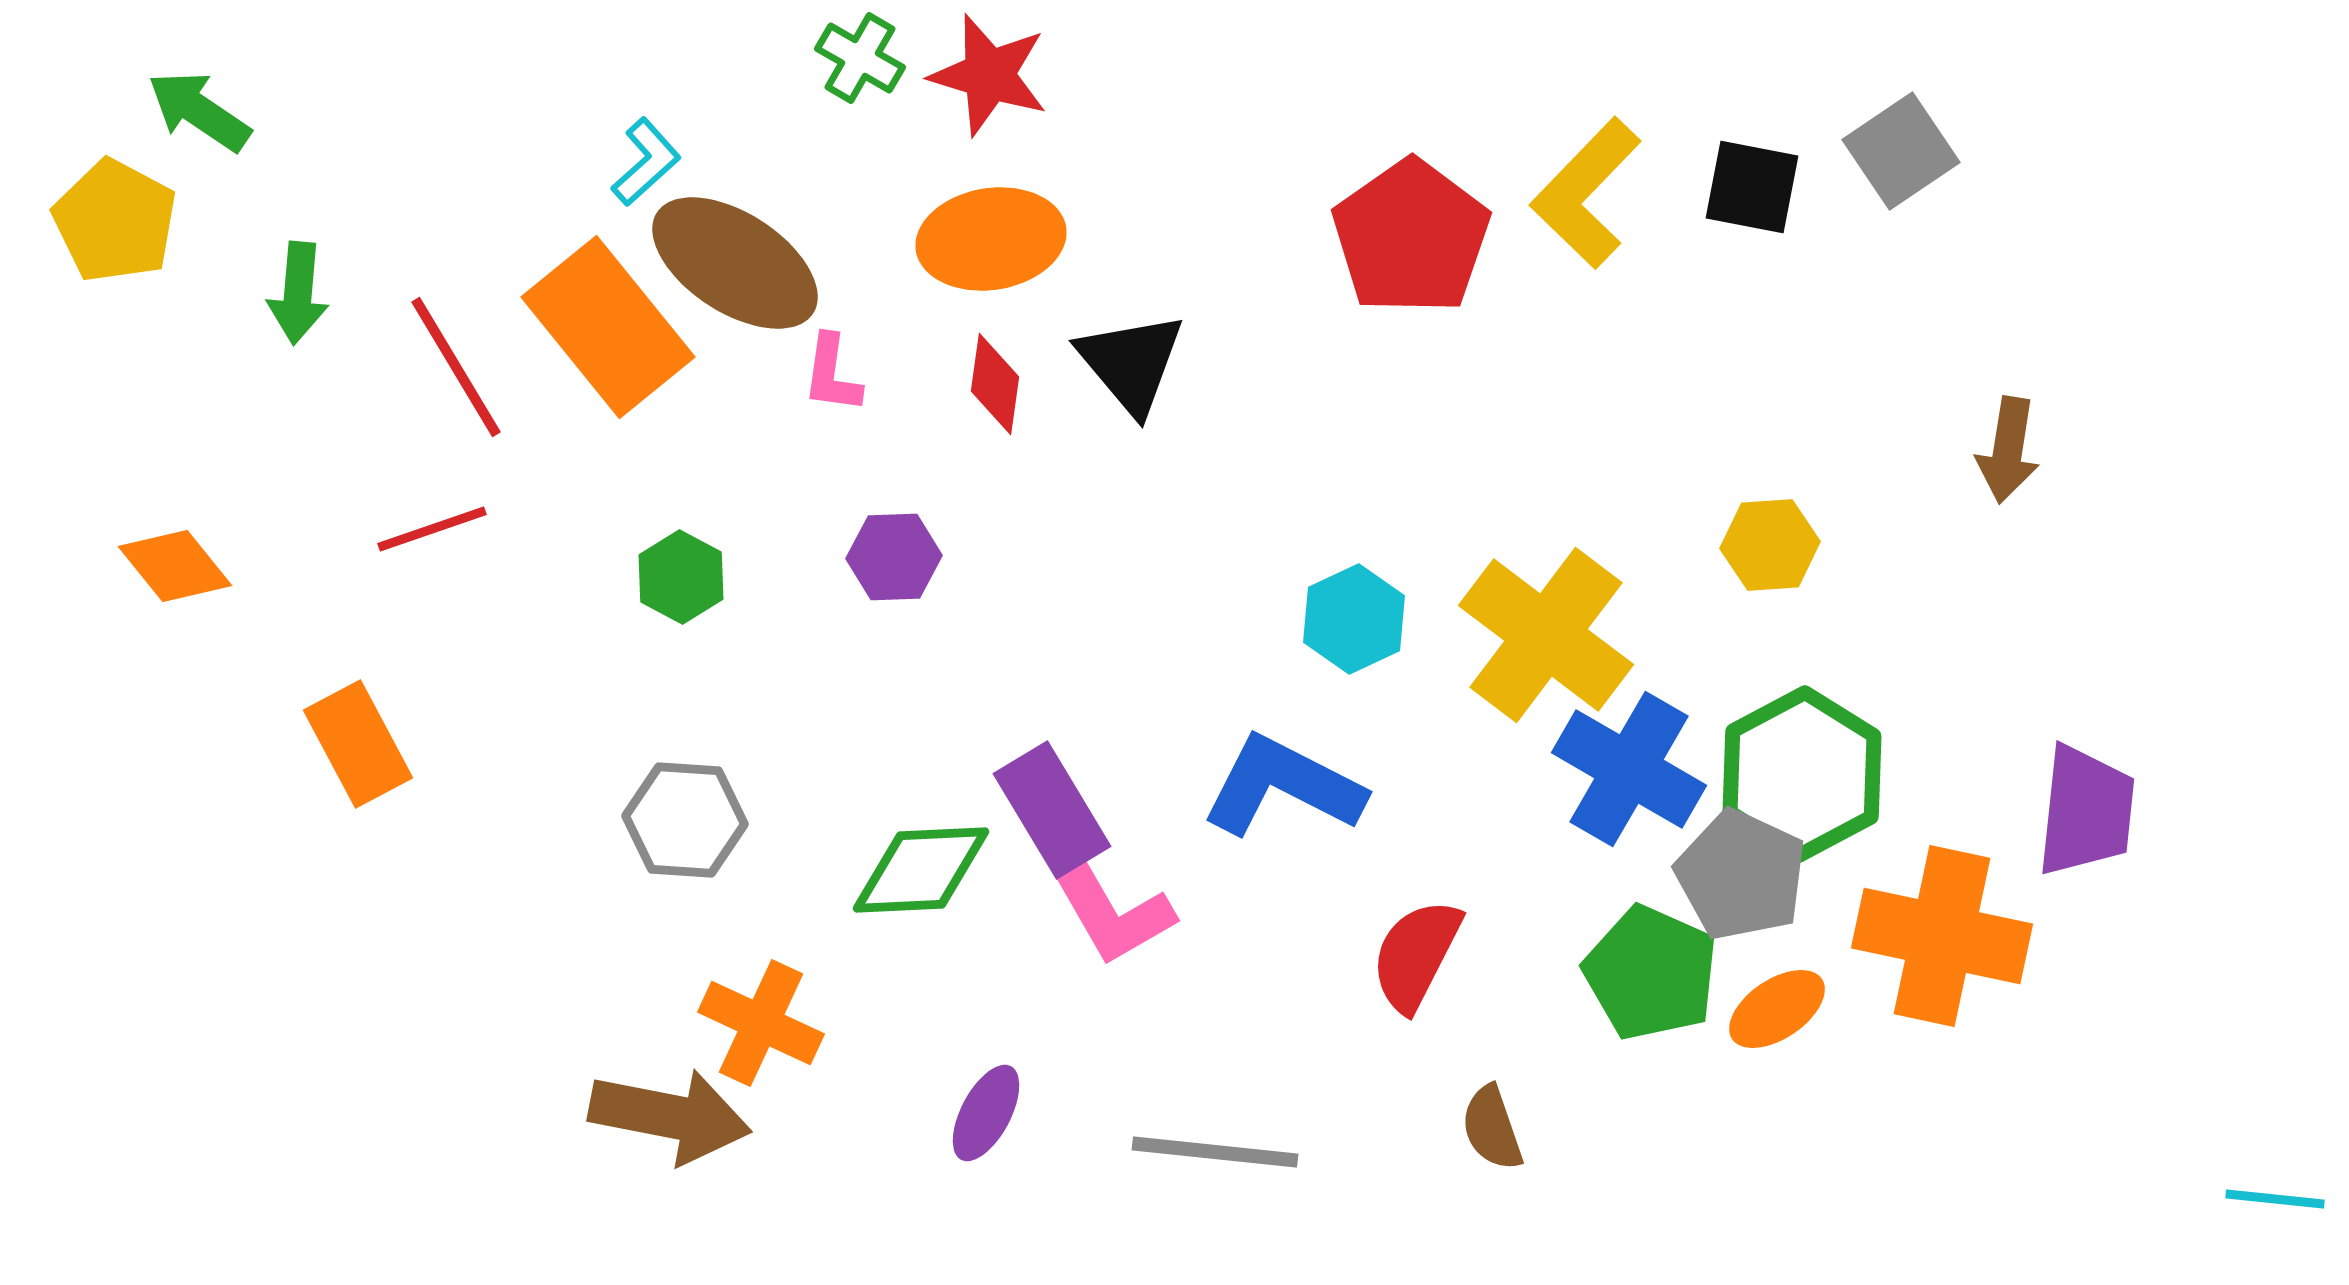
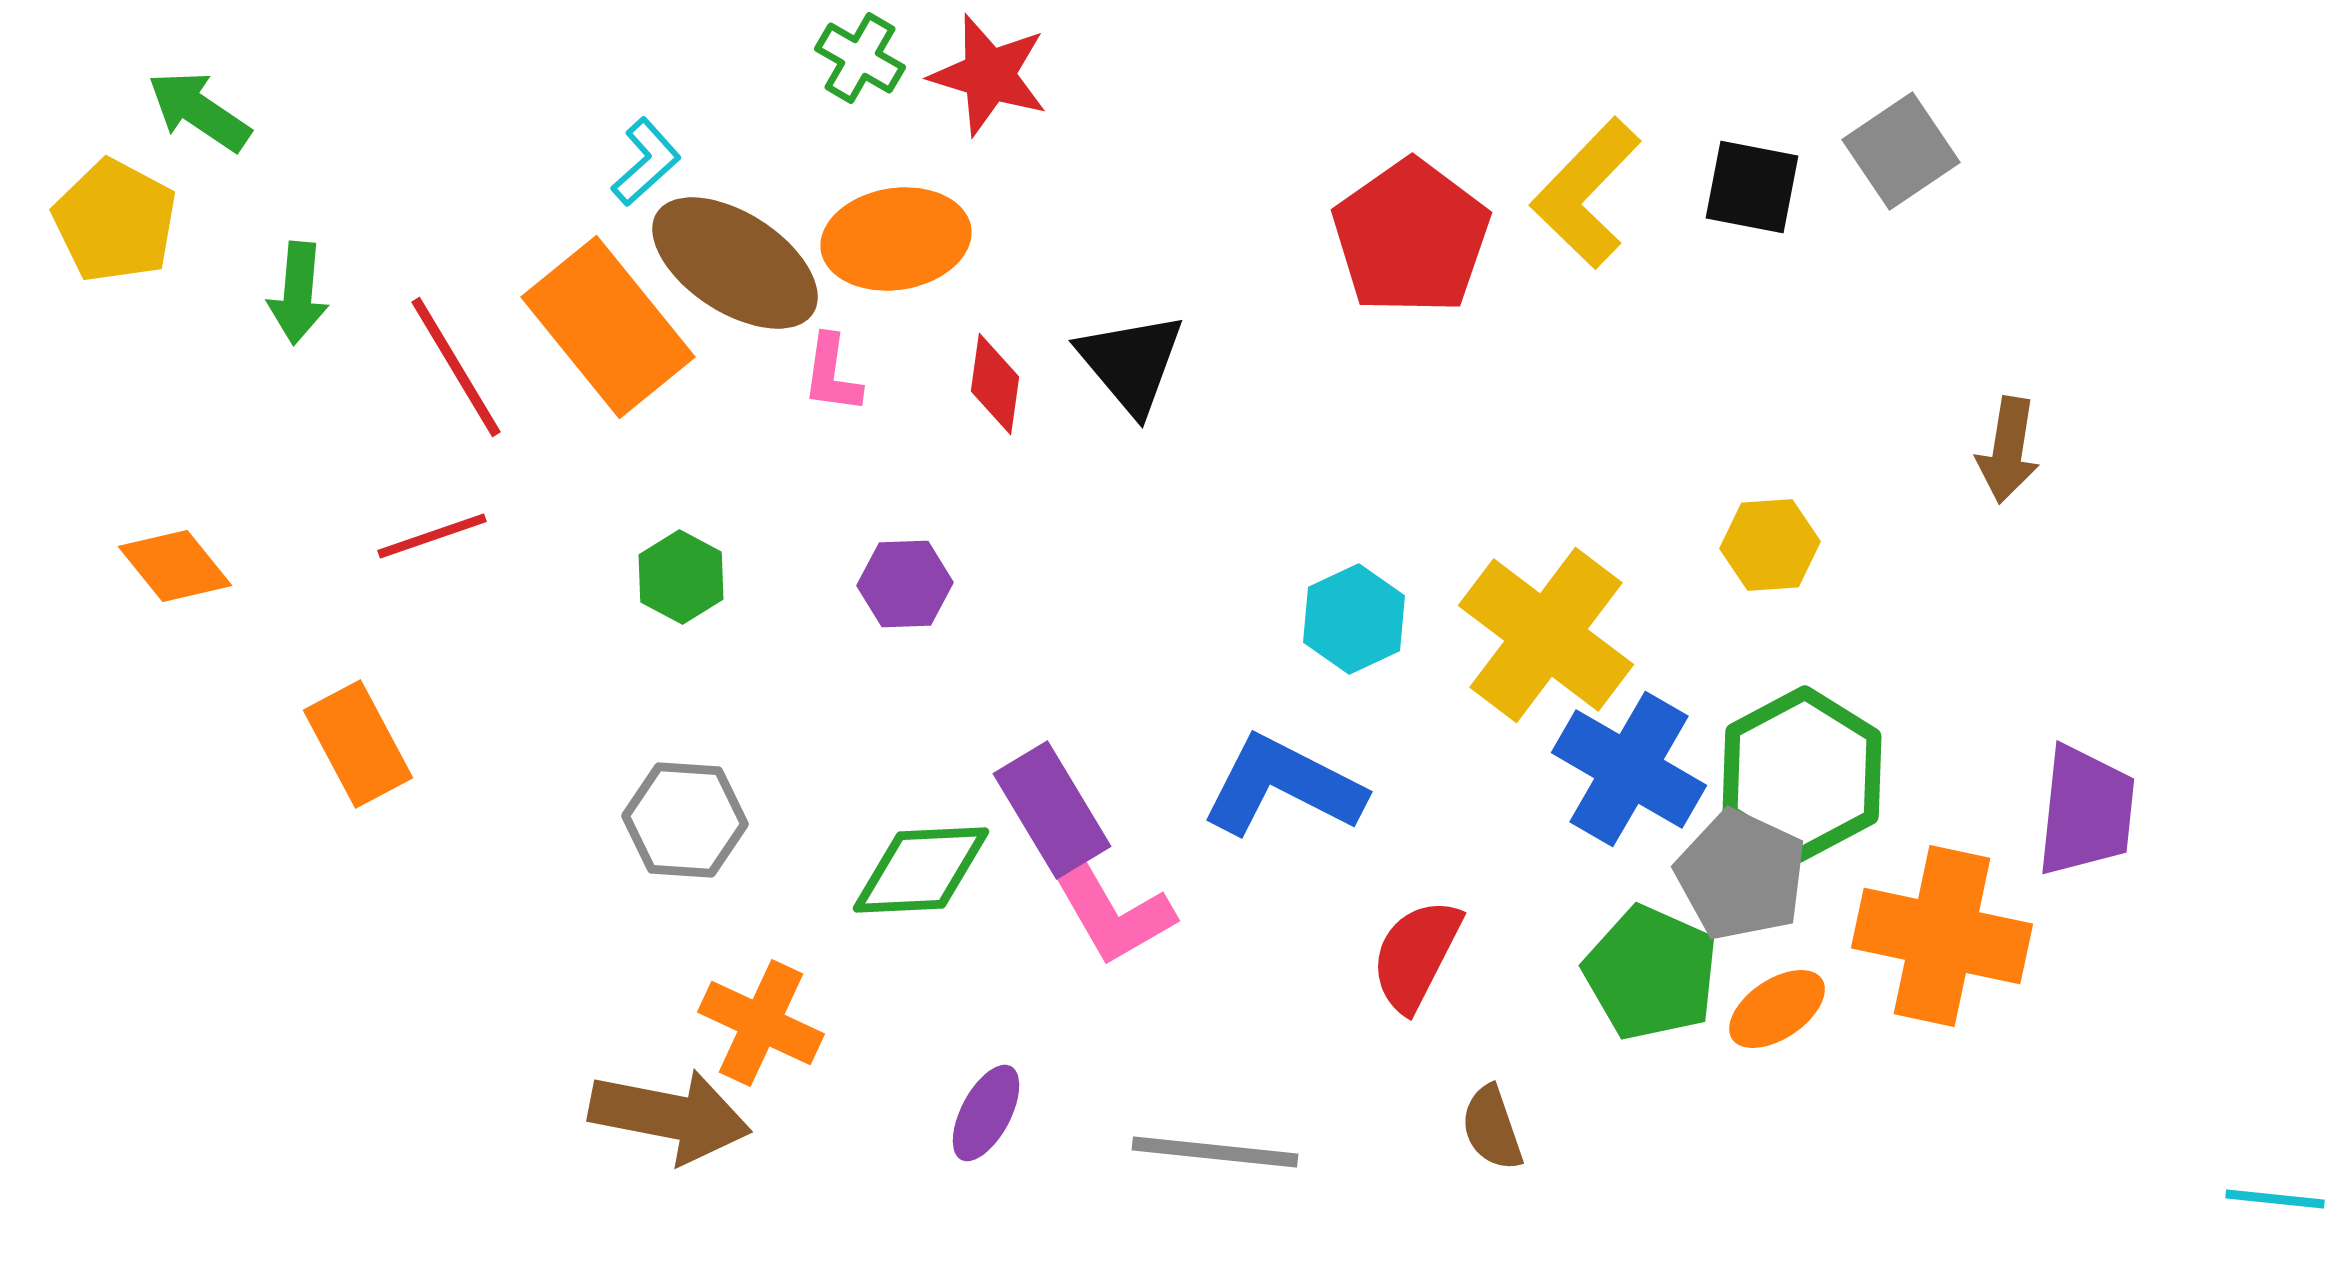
orange ellipse at (991, 239): moved 95 px left
red line at (432, 529): moved 7 px down
purple hexagon at (894, 557): moved 11 px right, 27 px down
